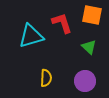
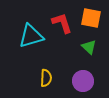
orange square: moved 1 px left, 3 px down
purple circle: moved 2 px left
